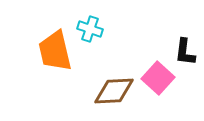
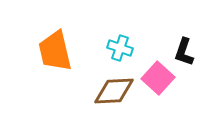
cyan cross: moved 30 px right, 19 px down
black L-shape: moved 1 px left; rotated 12 degrees clockwise
